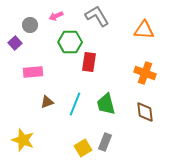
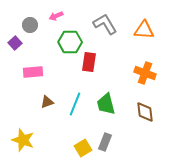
gray L-shape: moved 8 px right, 8 px down
